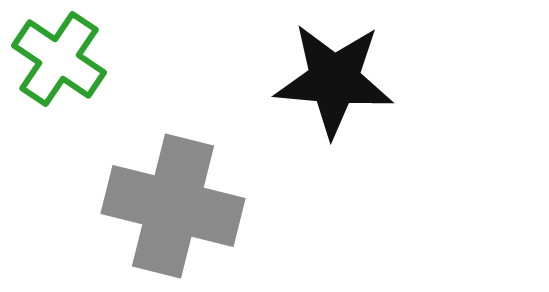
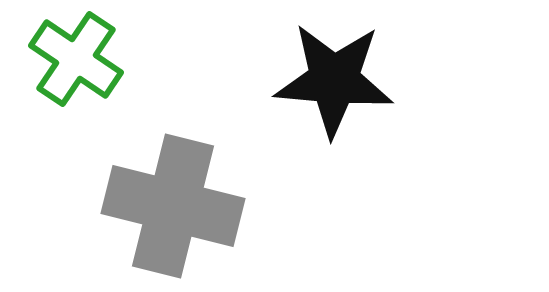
green cross: moved 17 px right
